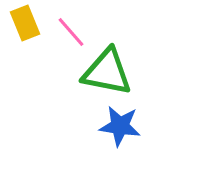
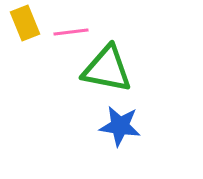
pink line: rotated 56 degrees counterclockwise
green triangle: moved 3 px up
